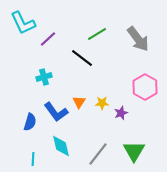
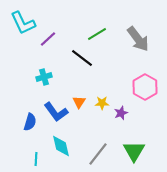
cyan line: moved 3 px right
